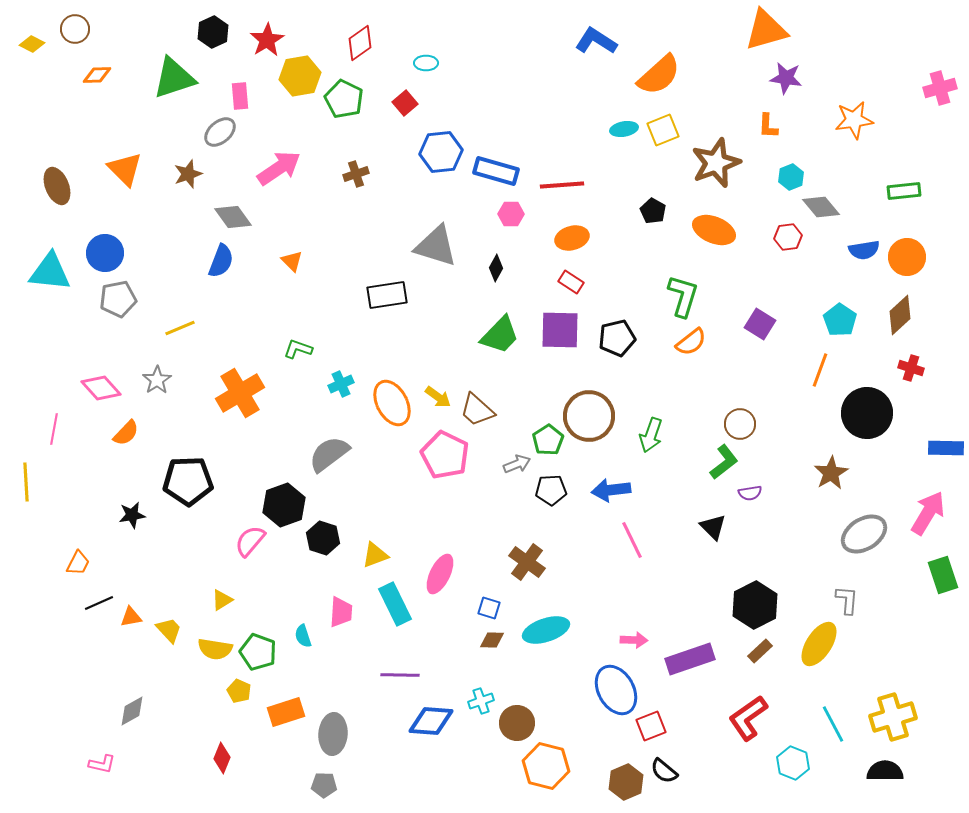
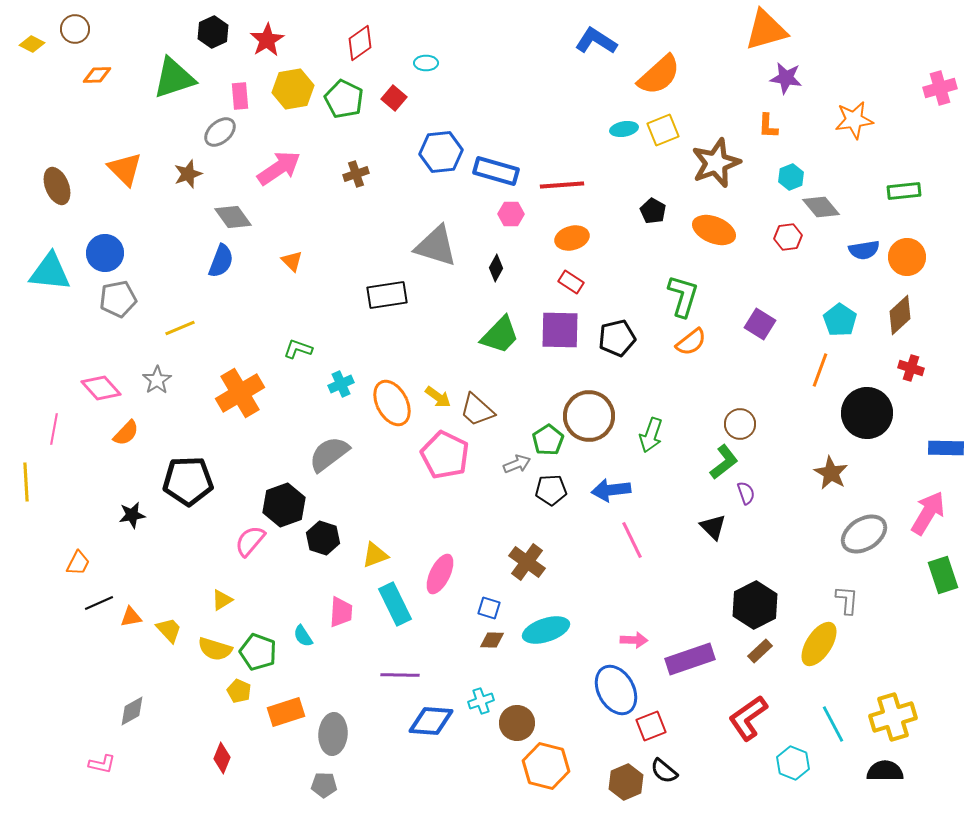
yellow hexagon at (300, 76): moved 7 px left, 13 px down
red square at (405, 103): moved 11 px left, 5 px up; rotated 10 degrees counterclockwise
brown star at (831, 473): rotated 12 degrees counterclockwise
purple semicircle at (750, 493): moved 4 px left; rotated 100 degrees counterclockwise
cyan semicircle at (303, 636): rotated 15 degrees counterclockwise
yellow semicircle at (215, 649): rotated 8 degrees clockwise
